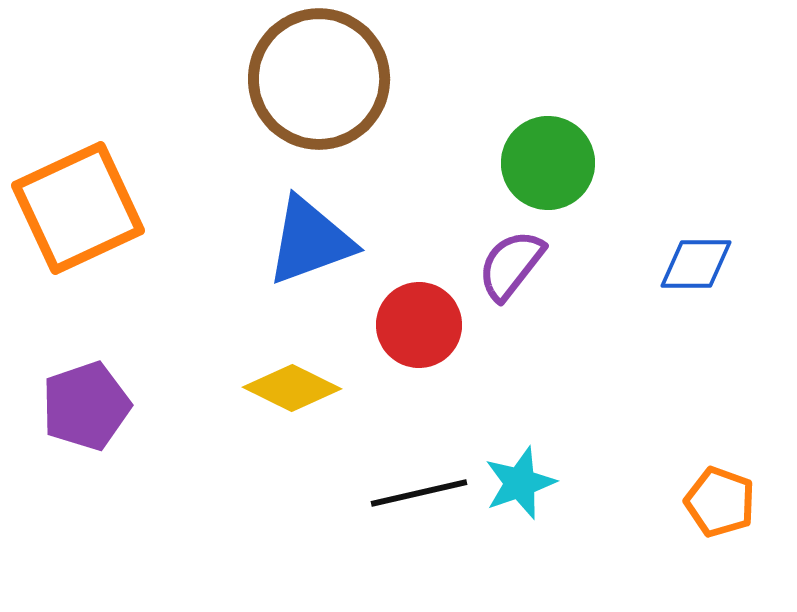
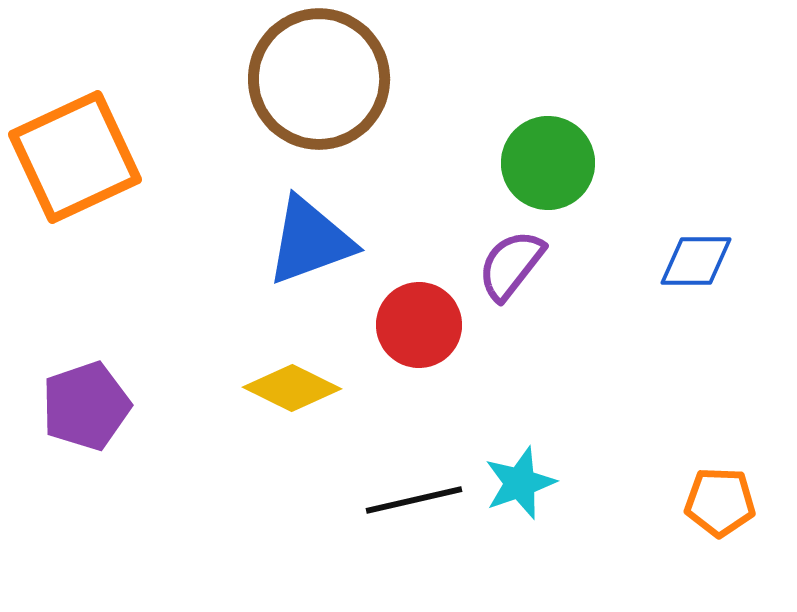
orange square: moved 3 px left, 51 px up
blue diamond: moved 3 px up
black line: moved 5 px left, 7 px down
orange pentagon: rotated 18 degrees counterclockwise
